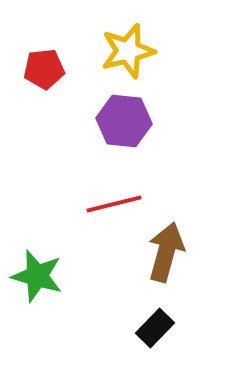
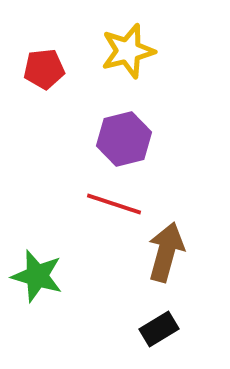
purple hexagon: moved 18 px down; rotated 20 degrees counterclockwise
red line: rotated 32 degrees clockwise
black rectangle: moved 4 px right, 1 px down; rotated 15 degrees clockwise
